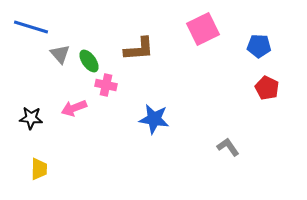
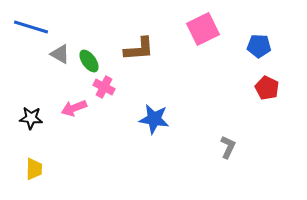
gray triangle: rotated 20 degrees counterclockwise
pink cross: moved 2 px left, 2 px down; rotated 15 degrees clockwise
gray L-shape: rotated 60 degrees clockwise
yellow trapezoid: moved 5 px left
